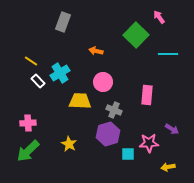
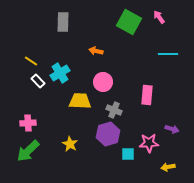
gray rectangle: rotated 18 degrees counterclockwise
green square: moved 7 px left, 13 px up; rotated 15 degrees counterclockwise
purple arrow: rotated 16 degrees counterclockwise
yellow star: moved 1 px right
